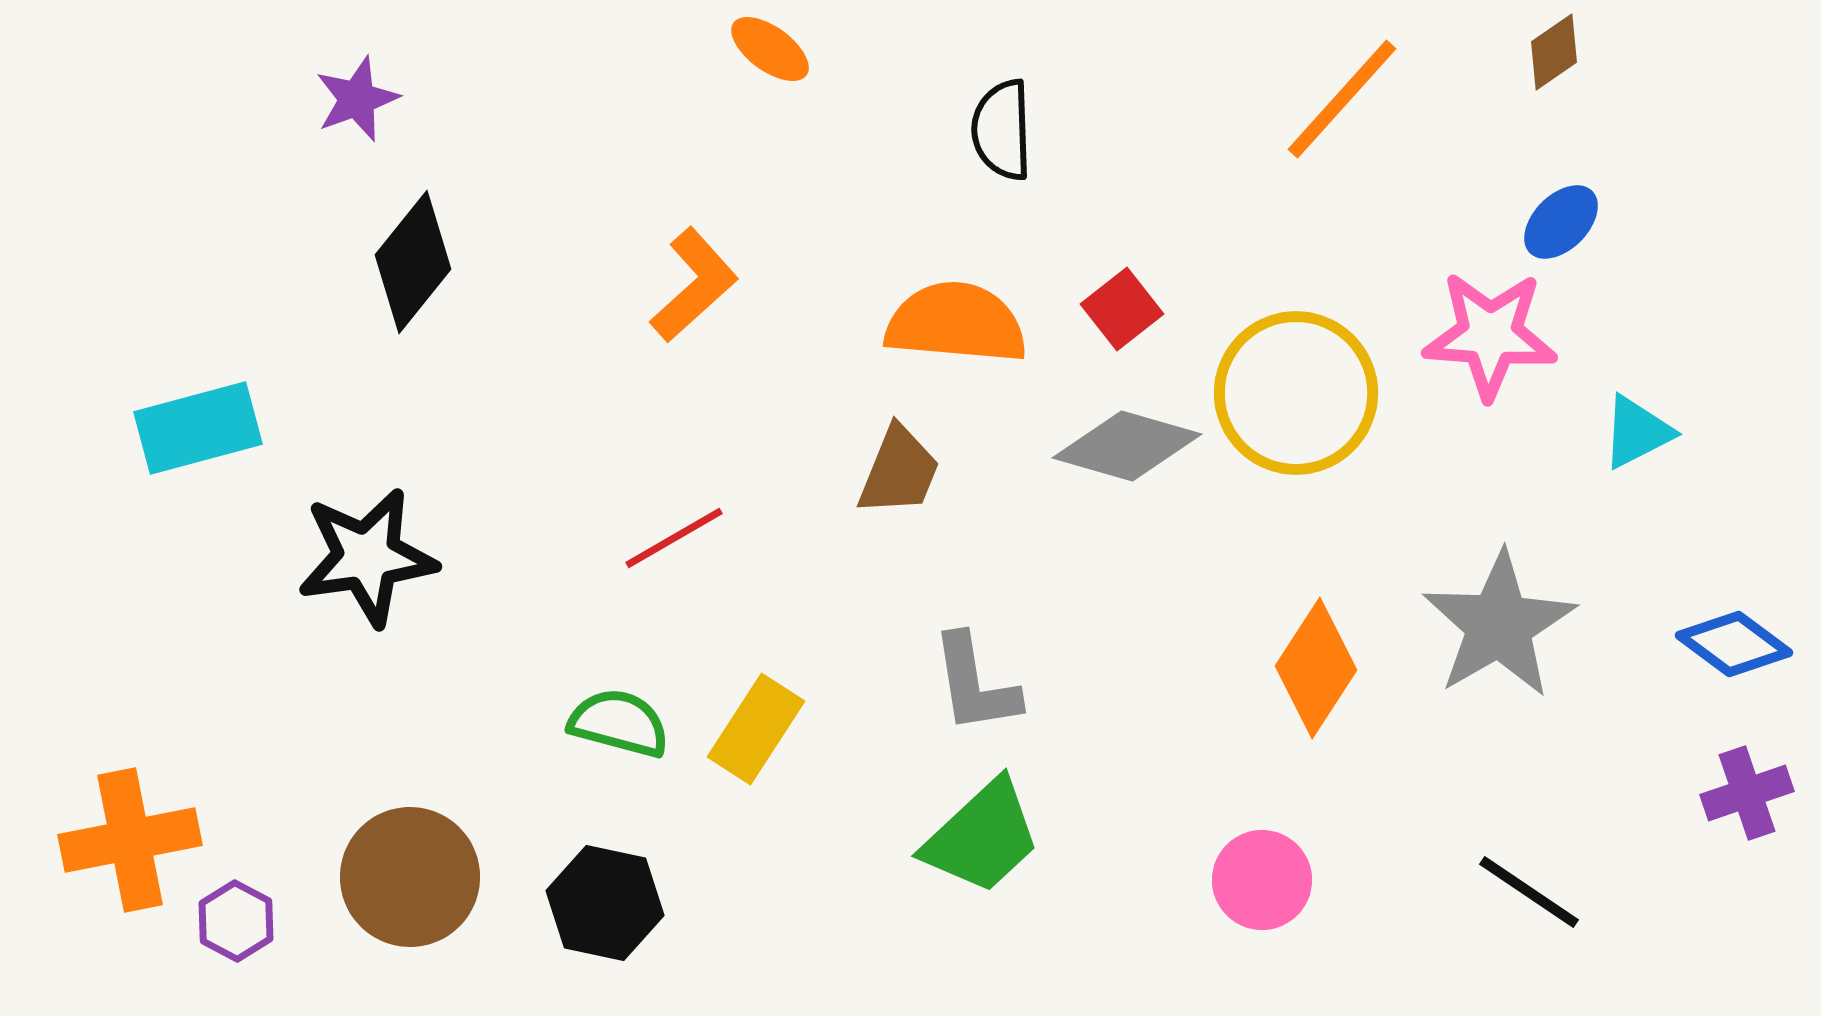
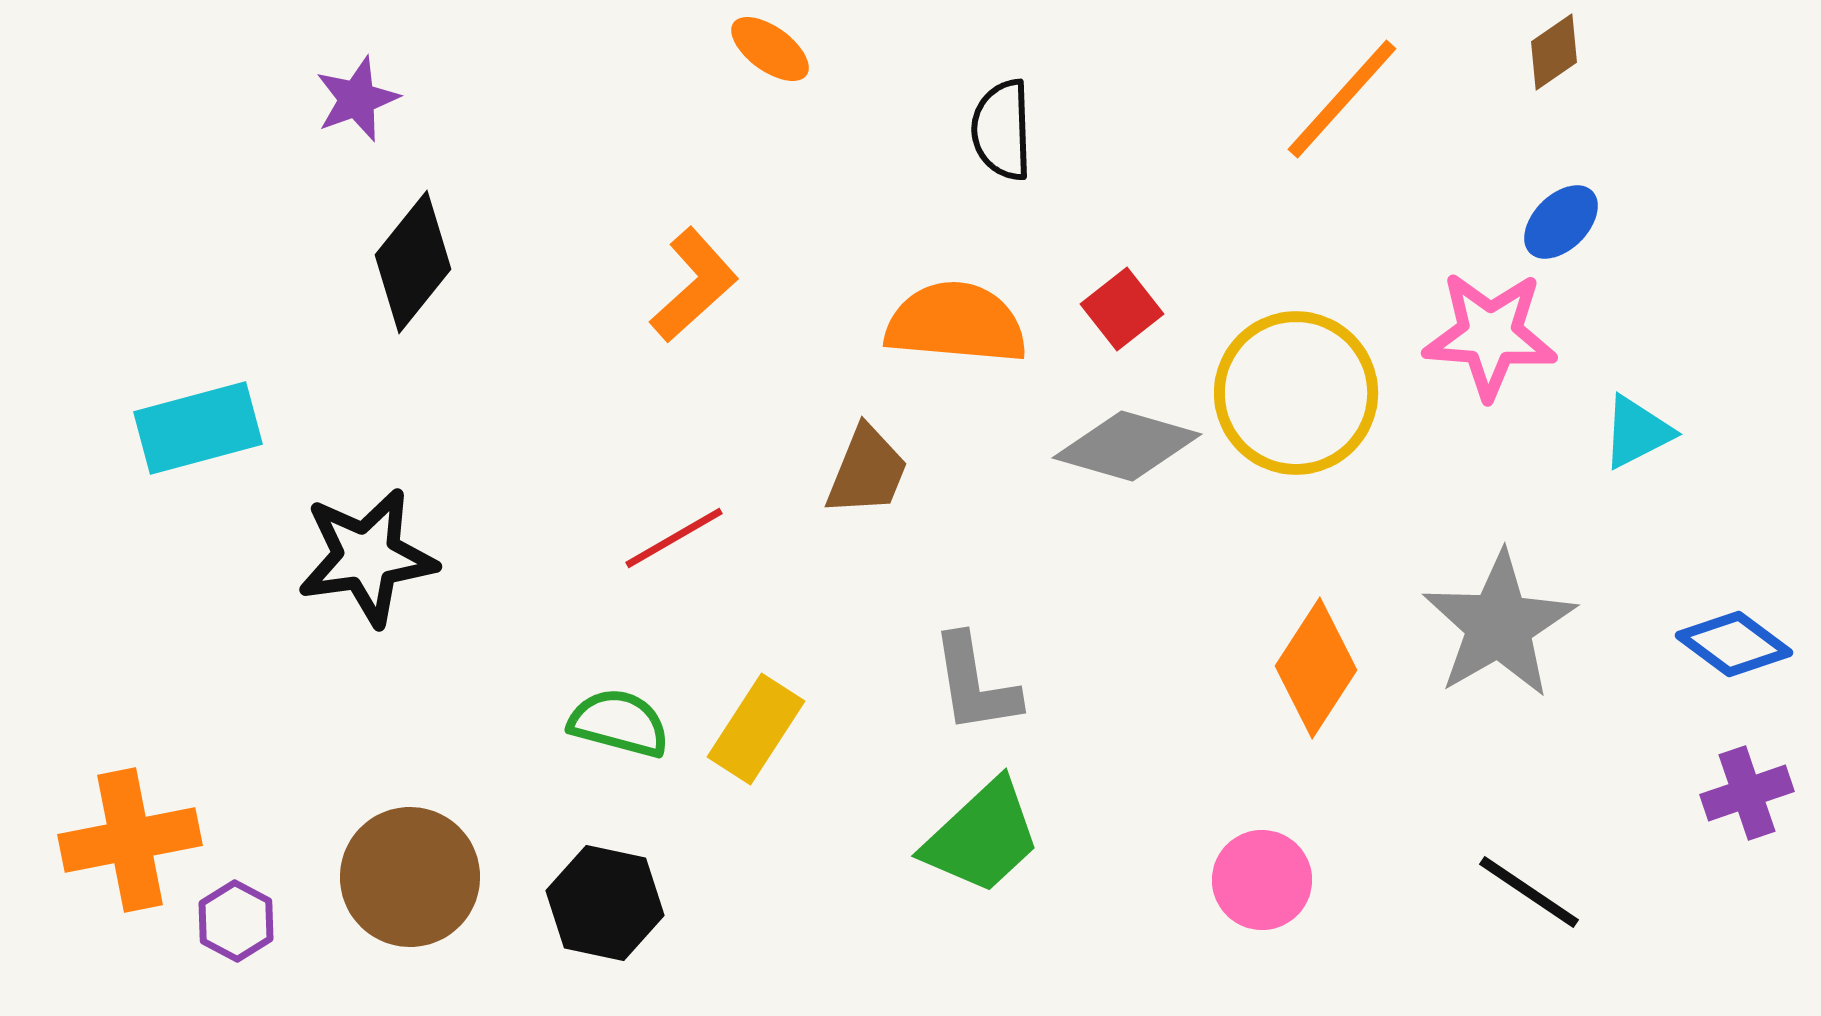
brown trapezoid: moved 32 px left
